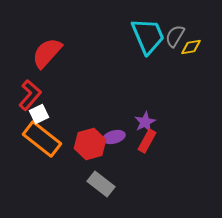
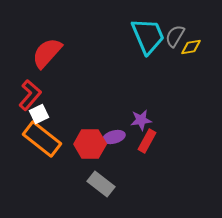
purple star: moved 4 px left, 2 px up; rotated 20 degrees clockwise
red hexagon: rotated 16 degrees clockwise
